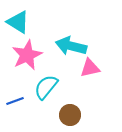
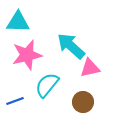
cyan triangle: rotated 30 degrees counterclockwise
cyan arrow: rotated 28 degrees clockwise
pink star: rotated 12 degrees clockwise
cyan semicircle: moved 1 px right, 2 px up
brown circle: moved 13 px right, 13 px up
